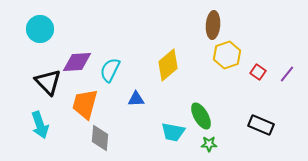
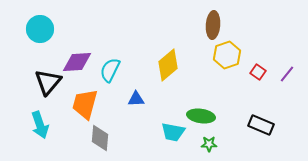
black triangle: rotated 24 degrees clockwise
green ellipse: rotated 52 degrees counterclockwise
